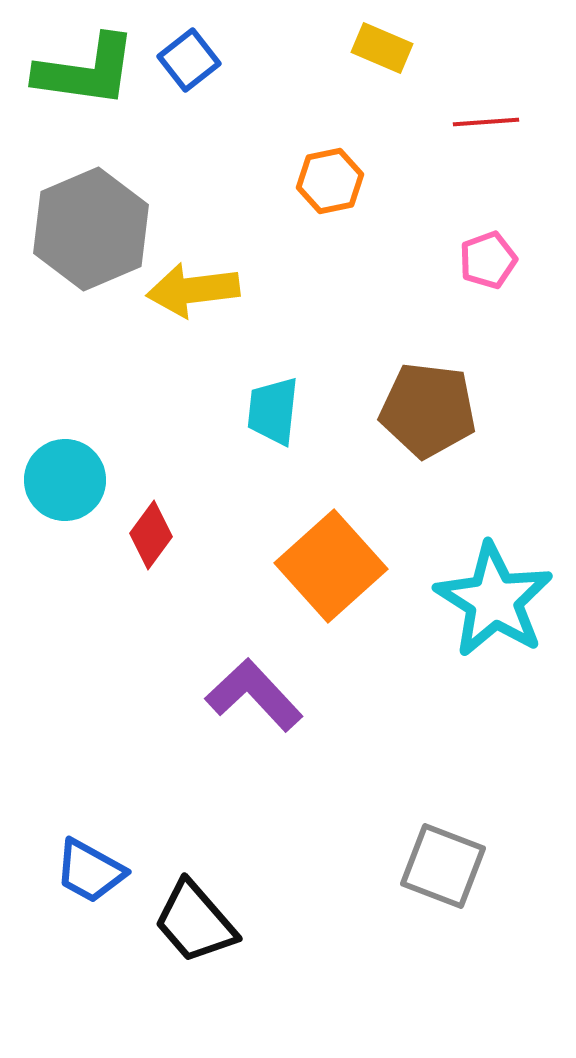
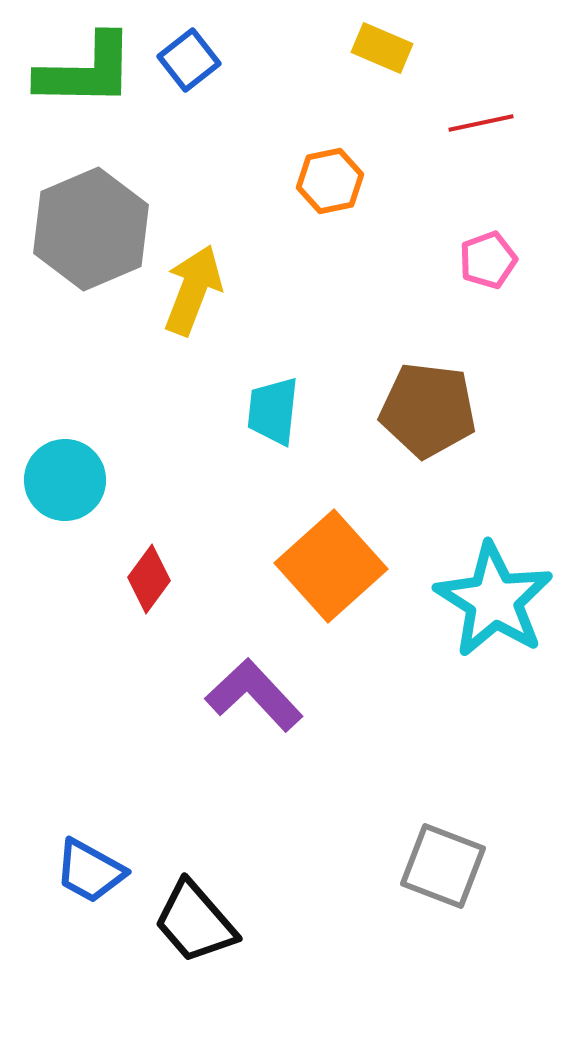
green L-shape: rotated 7 degrees counterclockwise
red line: moved 5 px left, 1 px down; rotated 8 degrees counterclockwise
yellow arrow: rotated 118 degrees clockwise
red diamond: moved 2 px left, 44 px down
